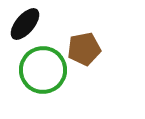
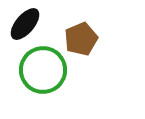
brown pentagon: moved 3 px left, 10 px up; rotated 12 degrees counterclockwise
